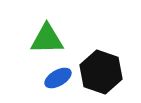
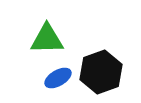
black hexagon: rotated 21 degrees clockwise
